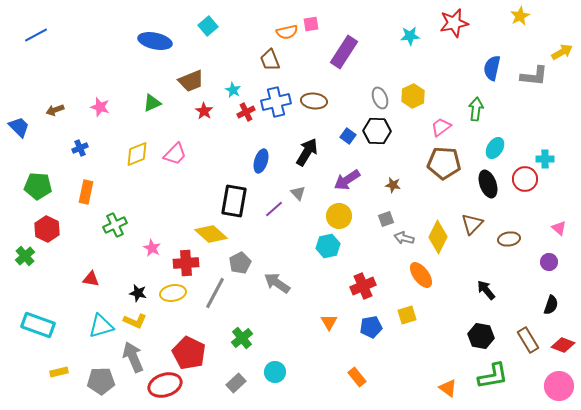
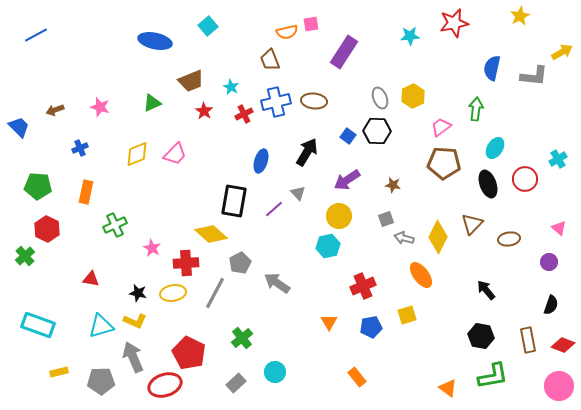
cyan star at (233, 90): moved 2 px left, 3 px up
red cross at (246, 112): moved 2 px left, 2 px down
cyan cross at (545, 159): moved 13 px right; rotated 30 degrees counterclockwise
brown rectangle at (528, 340): rotated 20 degrees clockwise
